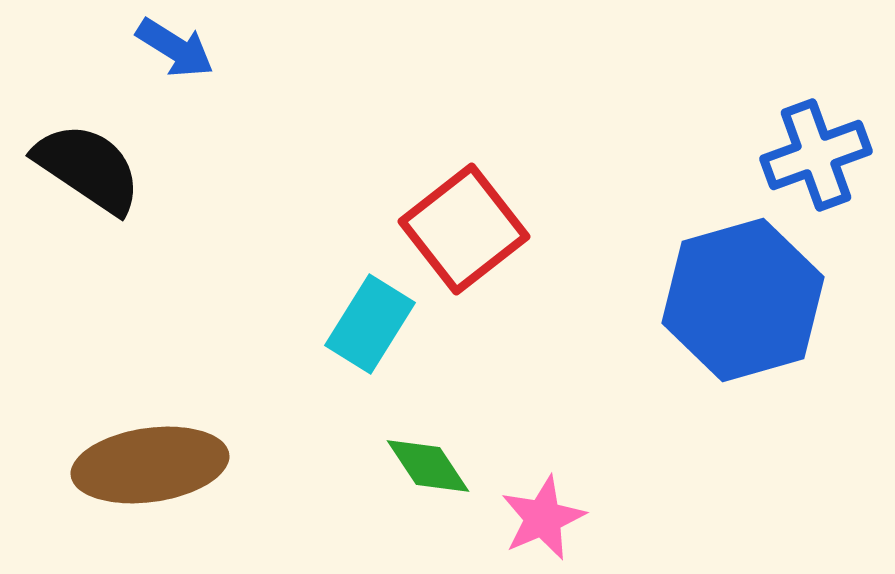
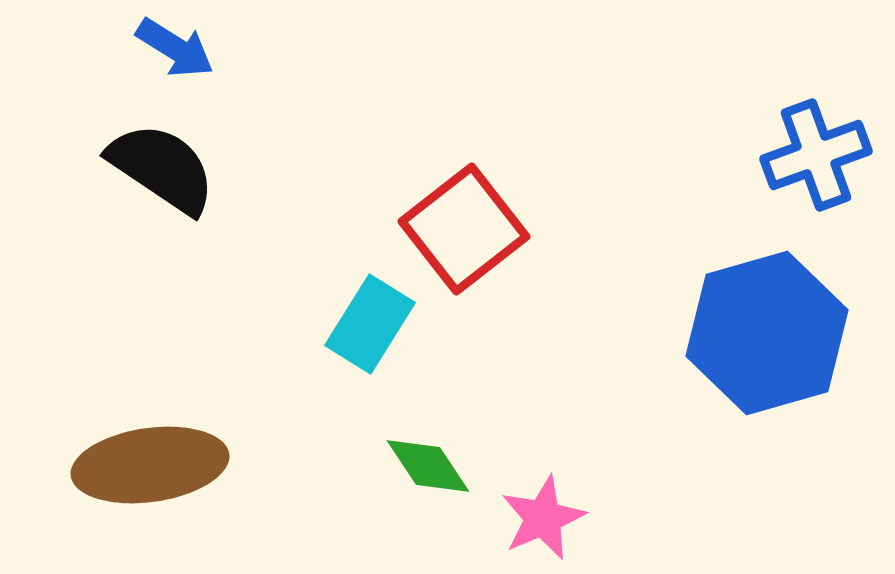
black semicircle: moved 74 px right
blue hexagon: moved 24 px right, 33 px down
